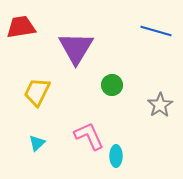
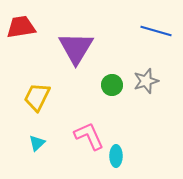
yellow trapezoid: moved 5 px down
gray star: moved 14 px left, 24 px up; rotated 15 degrees clockwise
